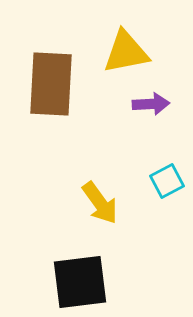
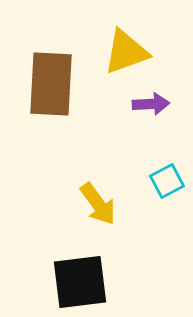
yellow triangle: rotated 9 degrees counterclockwise
yellow arrow: moved 2 px left, 1 px down
